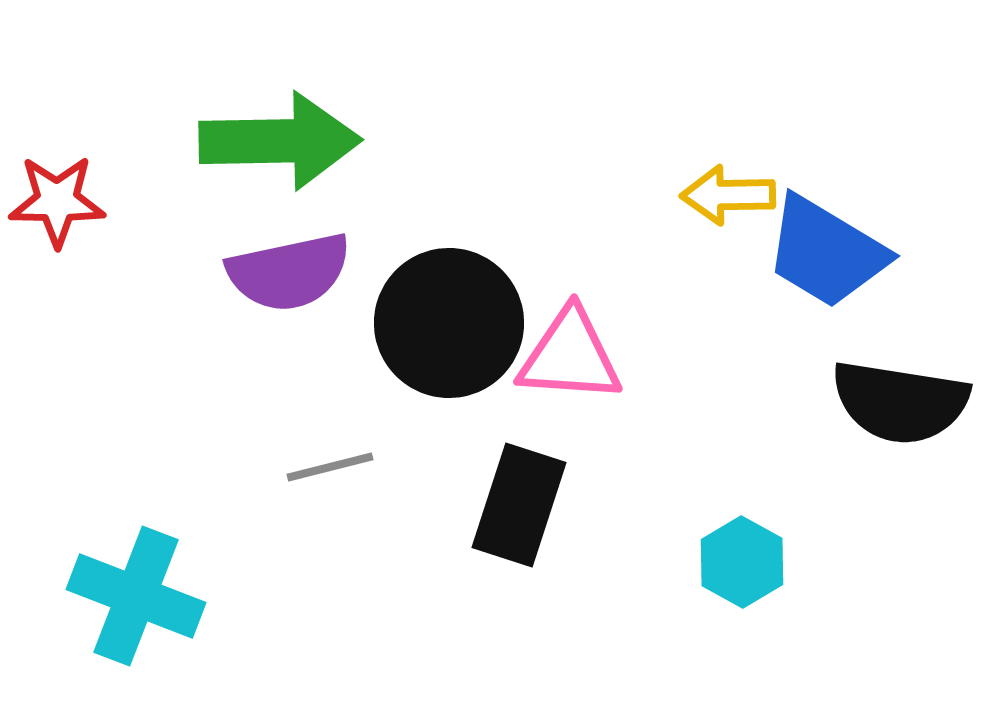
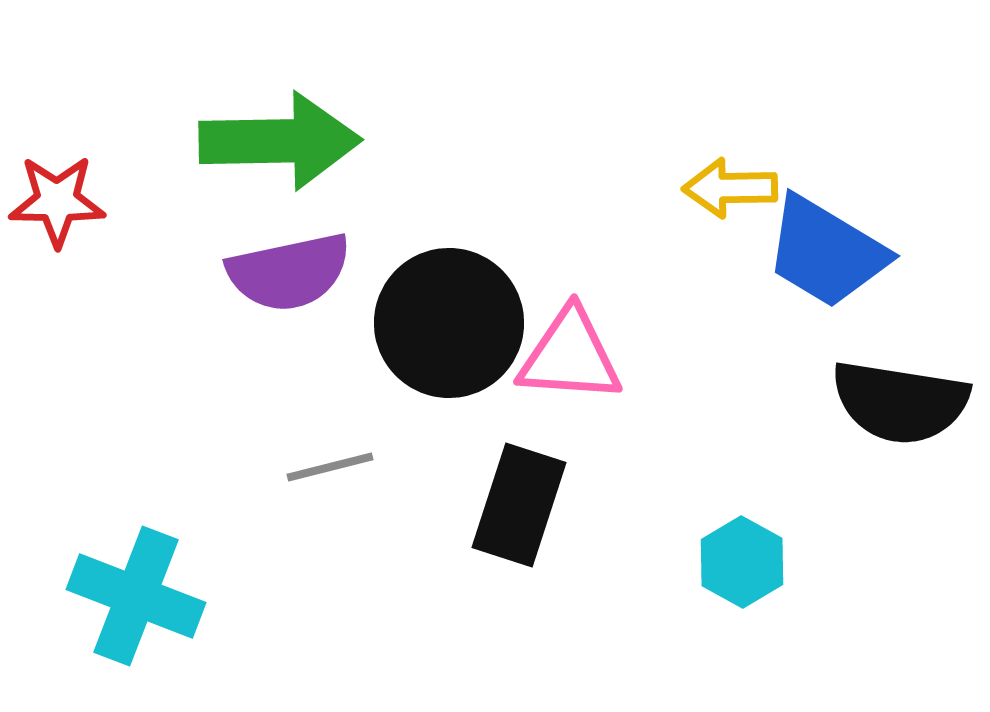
yellow arrow: moved 2 px right, 7 px up
